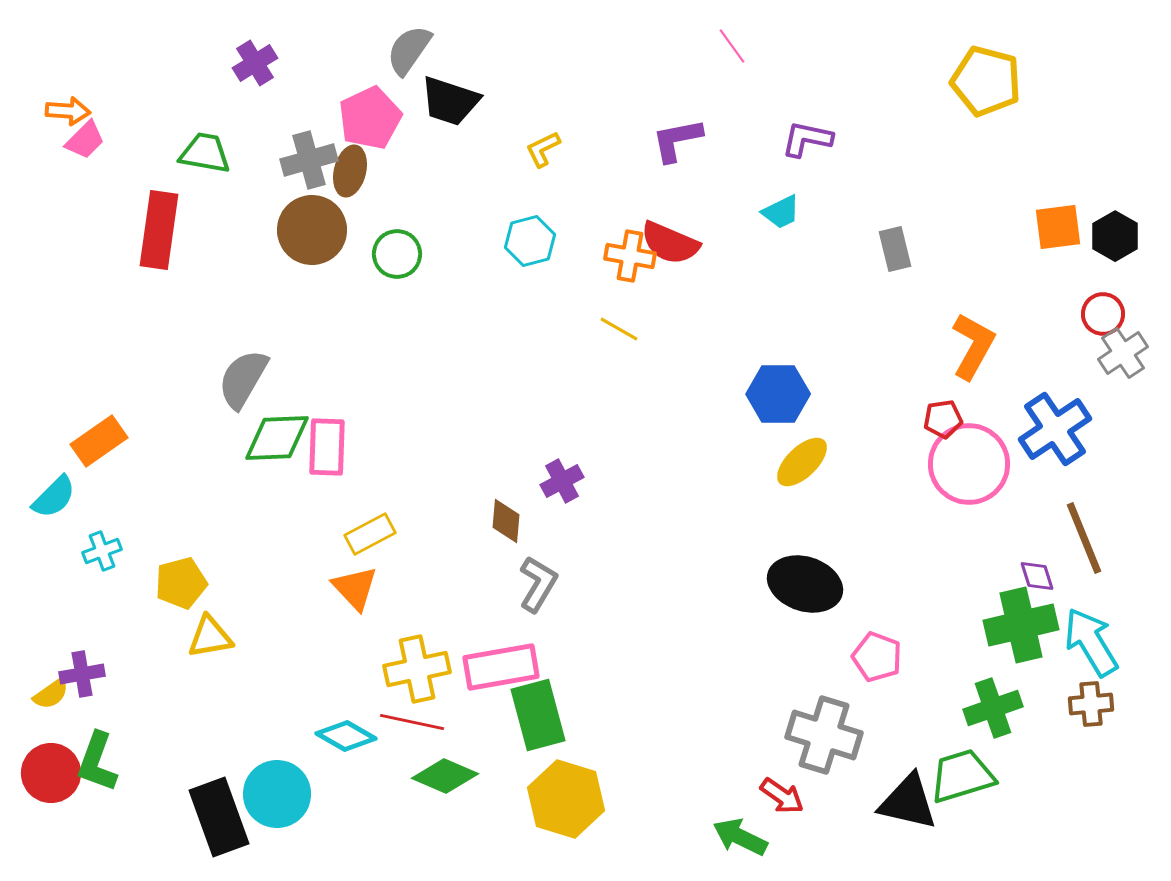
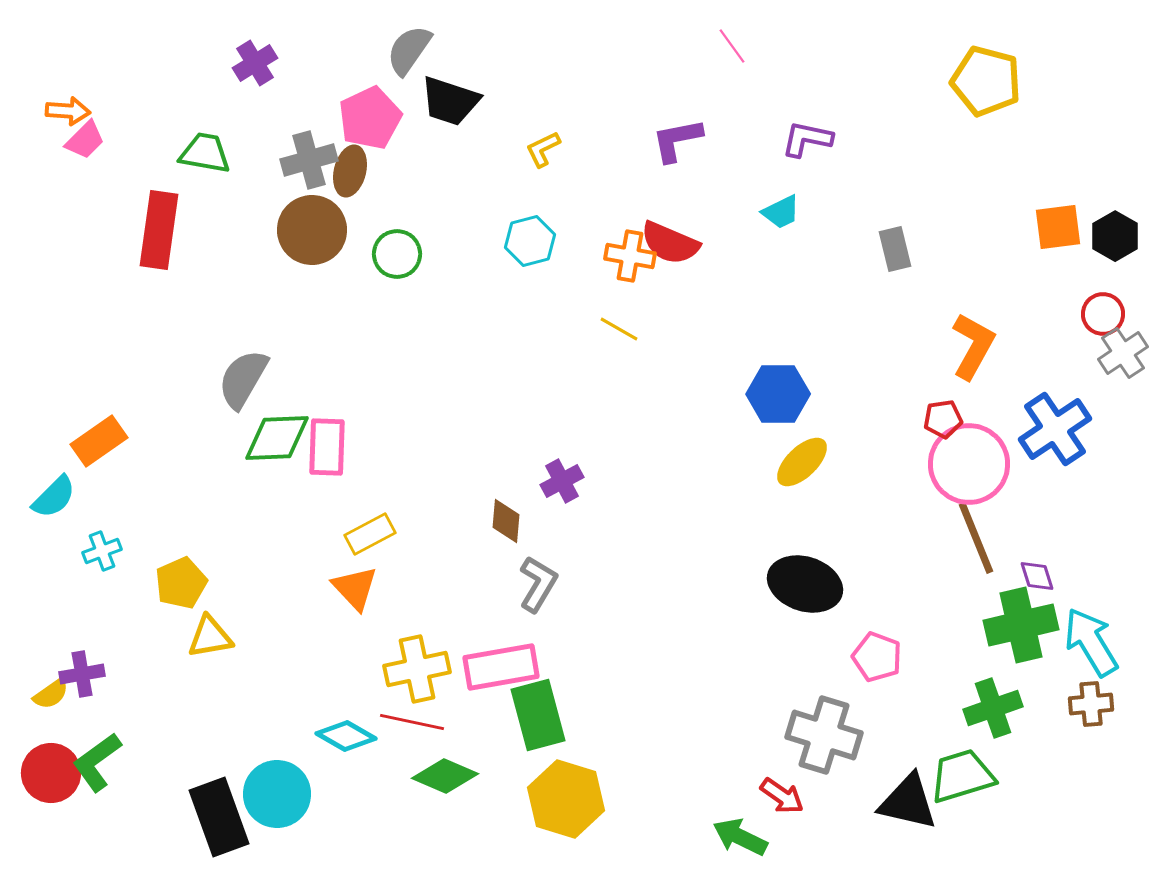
brown line at (1084, 538): moved 108 px left
yellow pentagon at (181, 583): rotated 9 degrees counterclockwise
green L-shape at (97, 762): rotated 34 degrees clockwise
